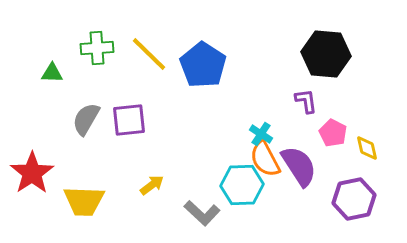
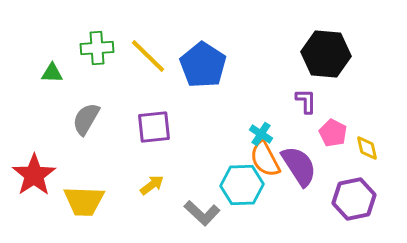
yellow line: moved 1 px left, 2 px down
purple L-shape: rotated 8 degrees clockwise
purple square: moved 25 px right, 7 px down
red star: moved 2 px right, 2 px down
